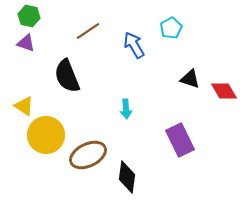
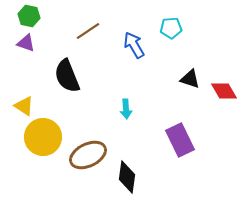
cyan pentagon: rotated 25 degrees clockwise
yellow circle: moved 3 px left, 2 px down
